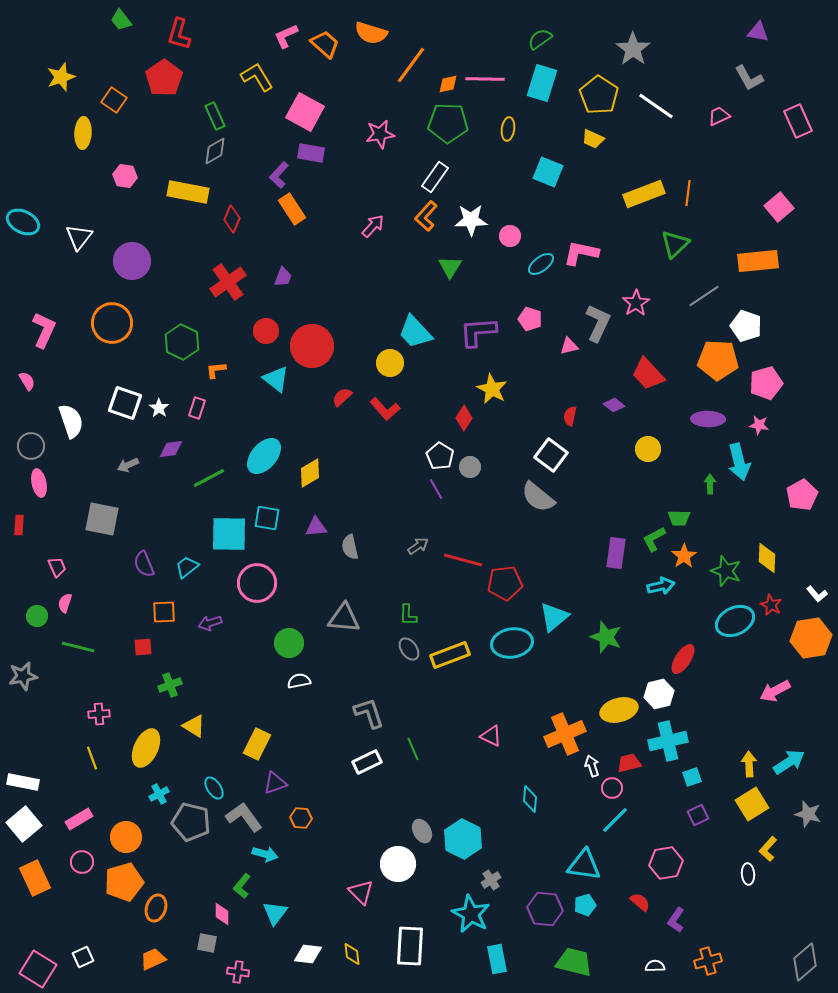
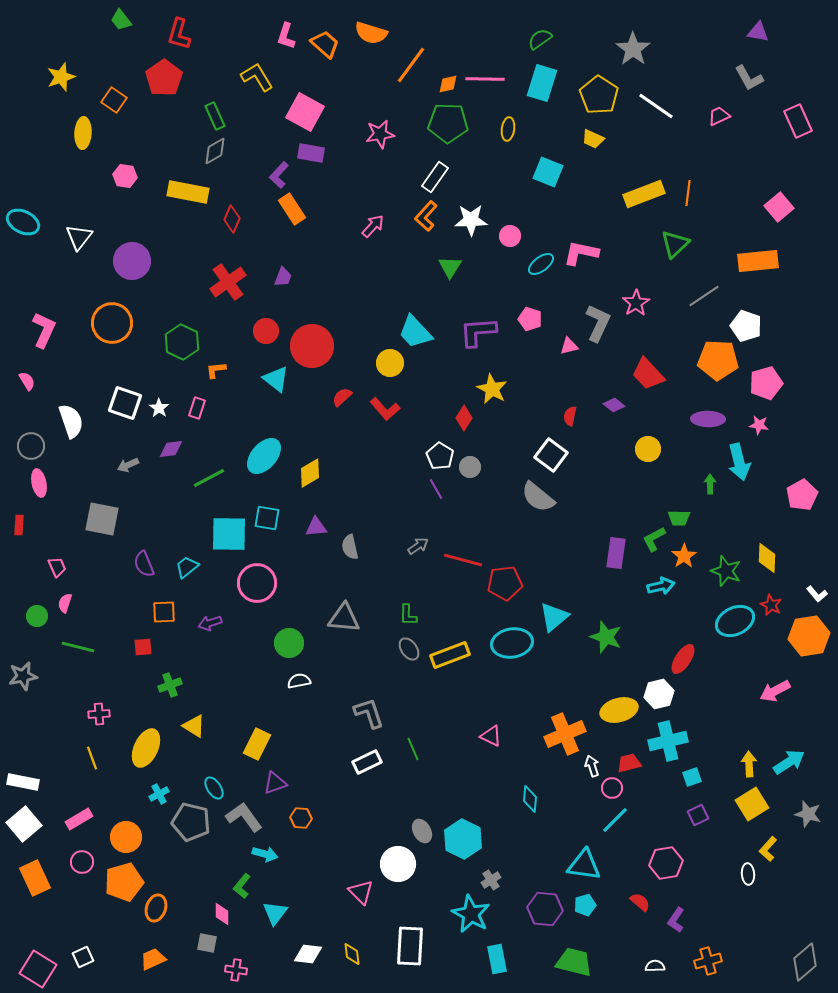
pink L-shape at (286, 36): rotated 48 degrees counterclockwise
orange hexagon at (811, 638): moved 2 px left, 2 px up
pink cross at (238, 972): moved 2 px left, 2 px up
